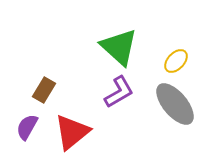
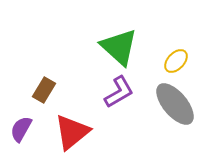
purple semicircle: moved 6 px left, 2 px down
